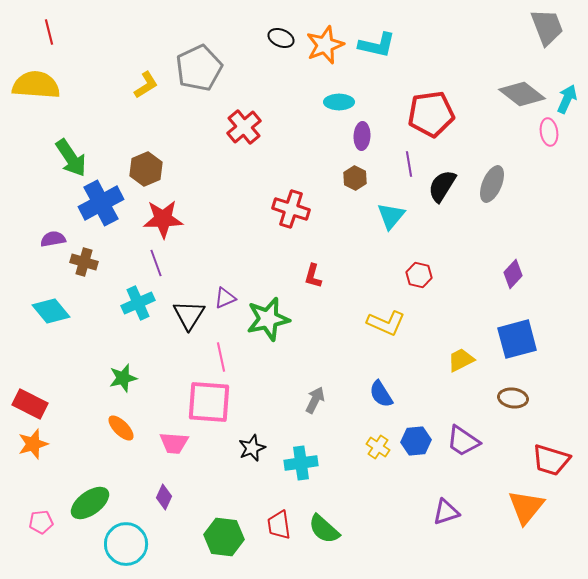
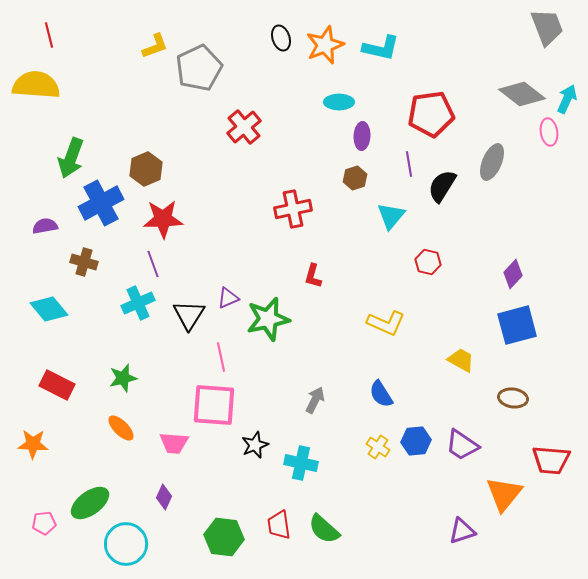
red line at (49, 32): moved 3 px down
black ellipse at (281, 38): rotated 50 degrees clockwise
cyan L-shape at (377, 45): moved 4 px right, 3 px down
yellow L-shape at (146, 85): moved 9 px right, 39 px up; rotated 12 degrees clockwise
green arrow at (71, 158): rotated 54 degrees clockwise
brown hexagon at (355, 178): rotated 15 degrees clockwise
gray ellipse at (492, 184): moved 22 px up
red cross at (291, 209): moved 2 px right; rotated 30 degrees counterclockwise
purple semicircle at (53, 239): moved 8 px left, 13 px up
purple line at (156, 263): moved 3 px left, 1 px down
red hexagon at (419, 275): moved 9 px right, 13 px up
purple triangle at (225, 298): moved 3 px right
cyan diamond at (51, 311): moved 2 px left, 2 px up
blue square at (517, 339): moved 14 px up
yellow trapezoid at (461, 360): rotated 56 degrees clockwise
pink square at (209, 402): moved 5 px right, 3 px down
red rectangle at (30, 404): moved 27 px right, 19 px up
purple trapezoid at (463, 441): moved 1 px left, 4 px down
orange star at (33, 444): rotated 20 degrees clockwise
black star at (252, 448): moved 3 px right, 3 px up
red trapezoid at (551, 460): rotated 12 degrees counterclockwise
cyan cross at (301, 463): rotated 20 degrees clockwise
orange triangle at (526, 507): moved 22 px left, 13 px up
purple triangle at (446, 512): moved 16 px right, 19 px down
pink pentagon at (41, 522): moved 3 px right, 1 px down
